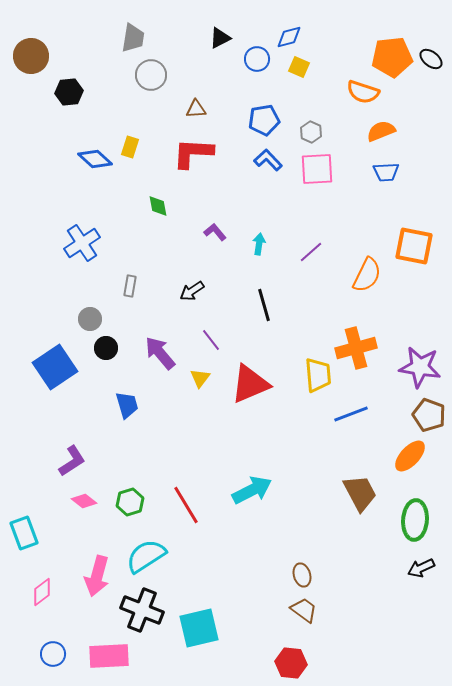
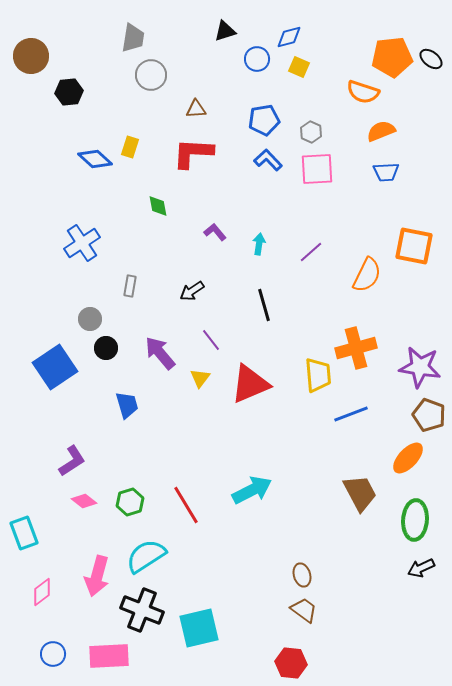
black triangle at (220, 38): moved 5 px right, 7 px up; rotated 10 degrees clockwise
orange ellipse at (410, 456): moved 2 px left, 2 px down
